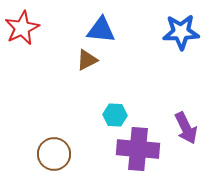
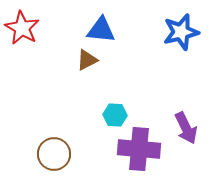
red star: rotated 16 degrees counterclockwise
blue star: rotated 12 degrees counterclockwise
purple cross: moved 1 px right
